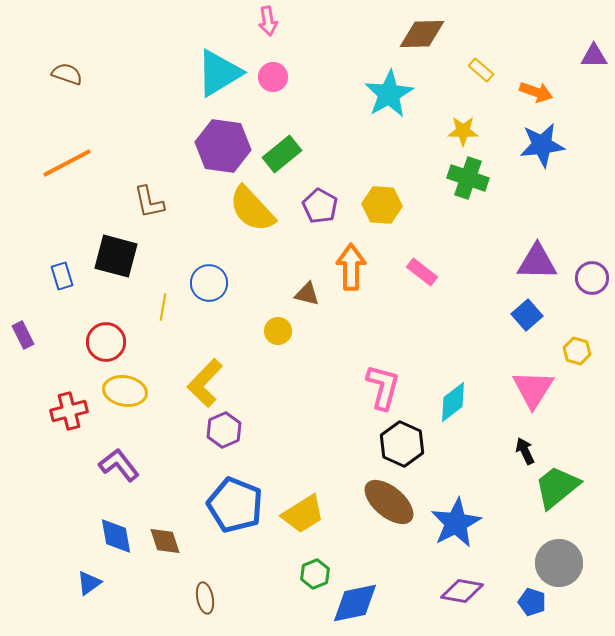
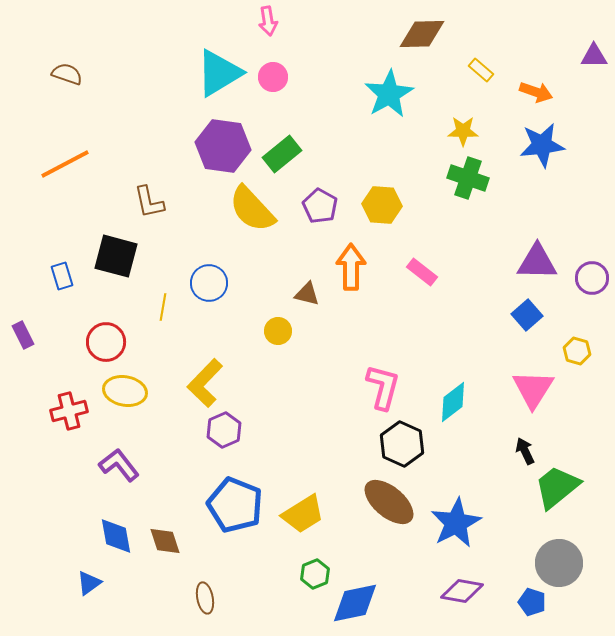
orange line at (67, 163): moved 2 px left, 1 px down
